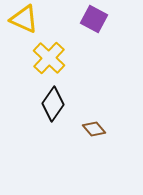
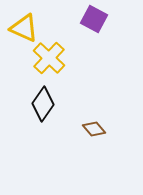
yellow triangle: moved 9 px down
black diamond: moved 10 px left
